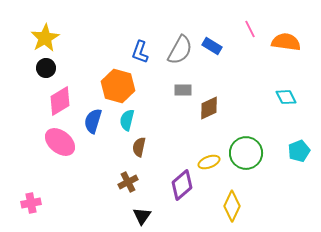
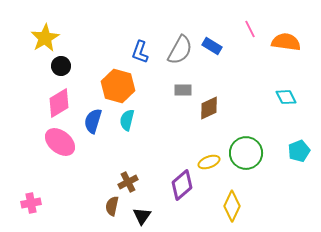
black circle: moved 15 px right, 2 px up
pink diamond: moved 1 px left, 2 px down
brown semicircle: moved 27 px left, 59 px down
